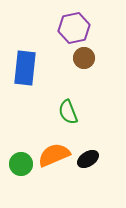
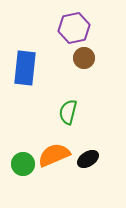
green semicircle: rotated 35 degrees clockwise
green circle: moved 2 px right
